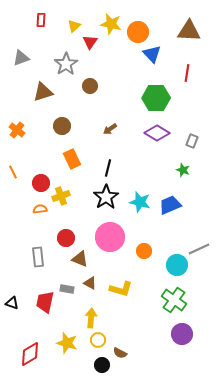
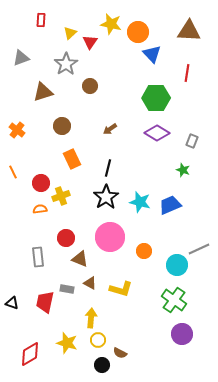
yellow triangle at (74, 26): moved 4 px left, 7 px down
